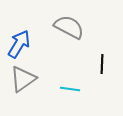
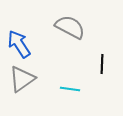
gray semicircle: moved 1 px right
blue arrow: rotated 64 degrees counterclockwise
gray triangle: moved 1 px left
